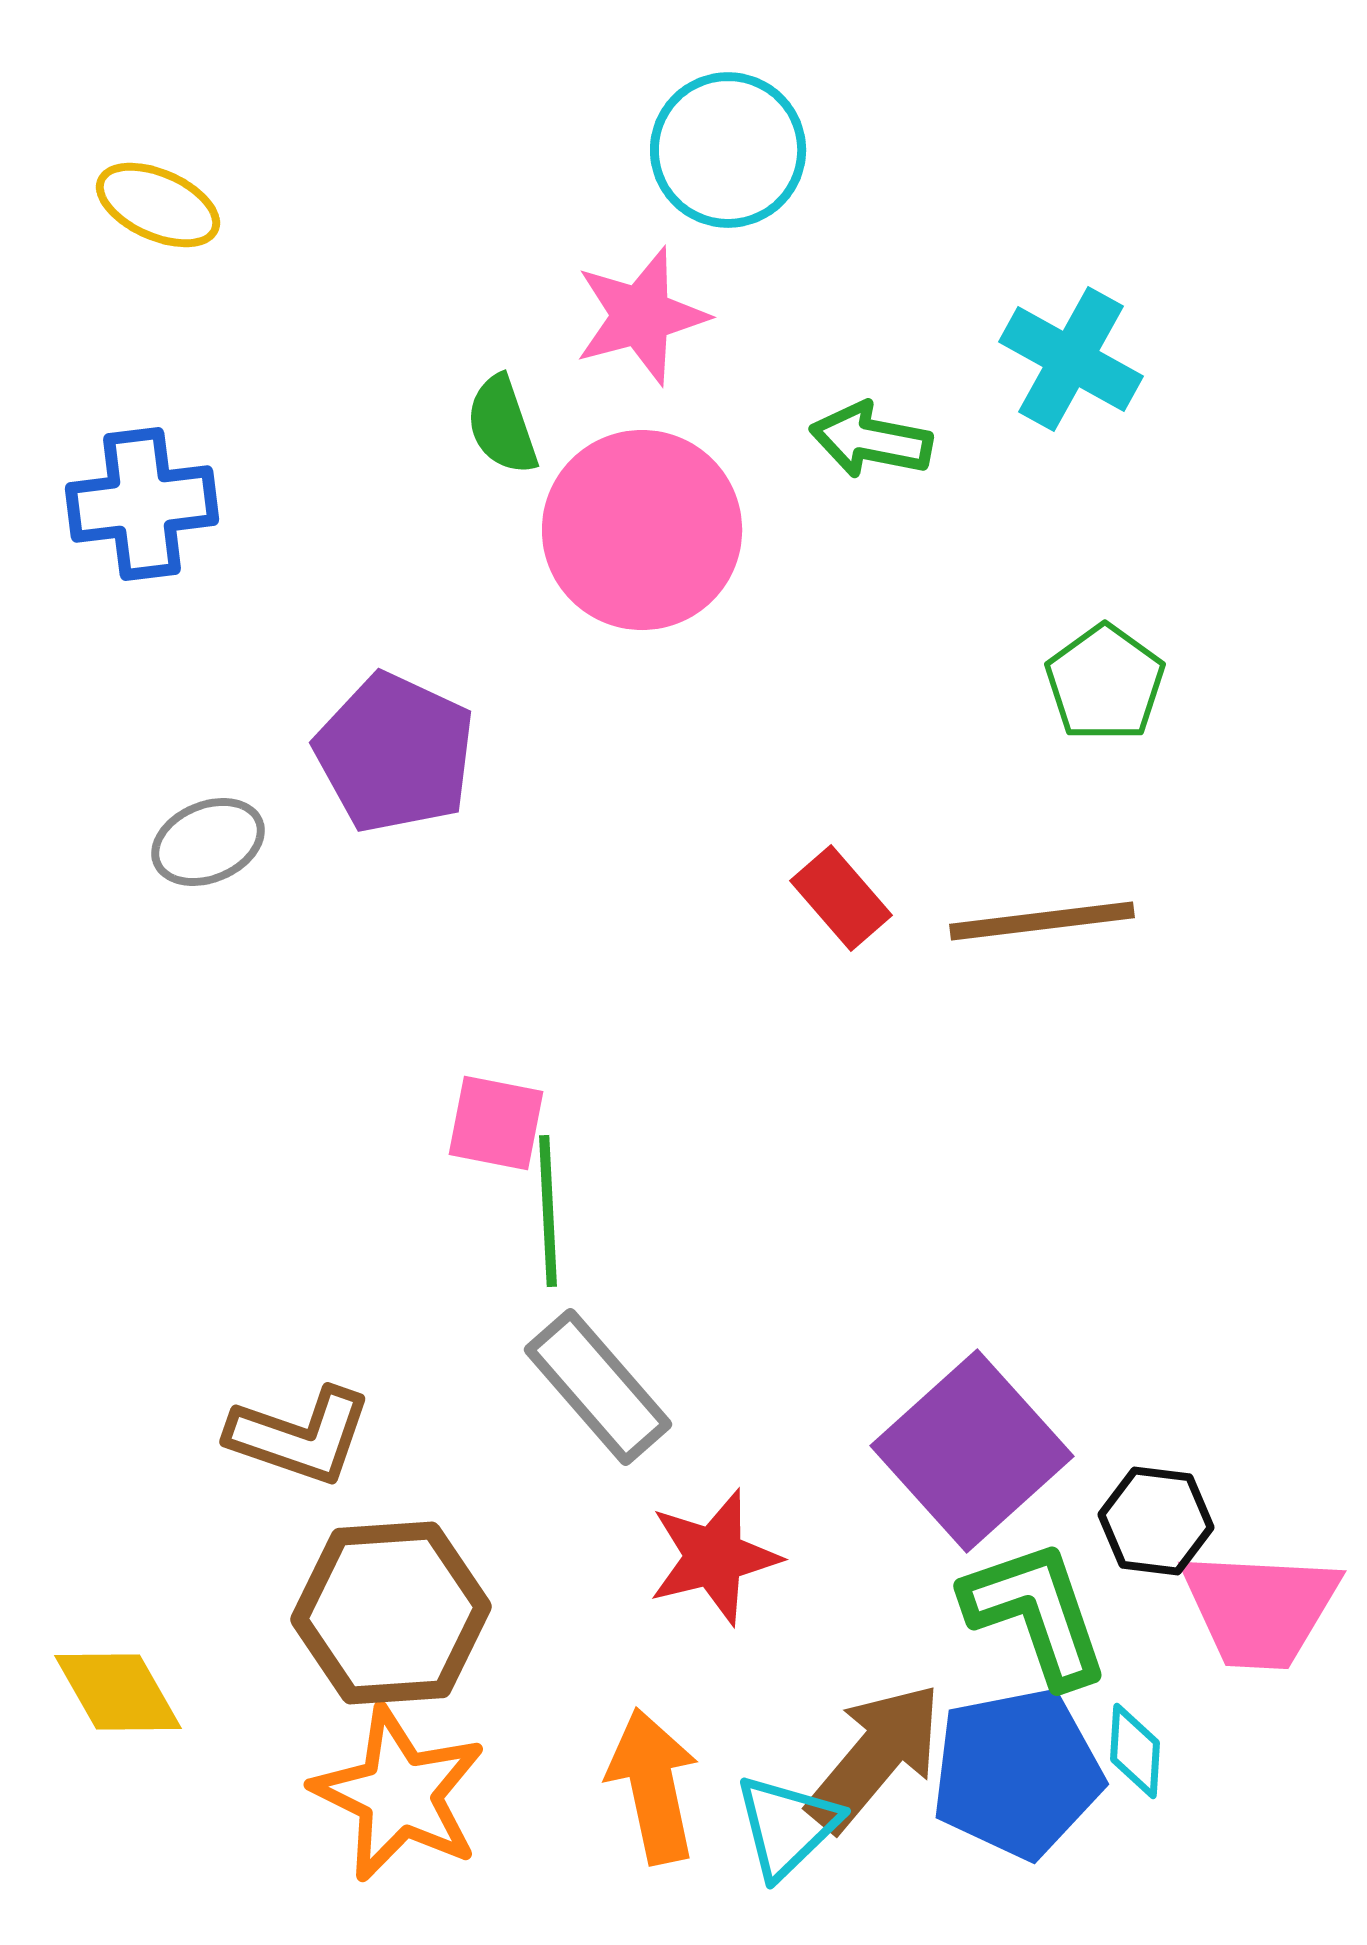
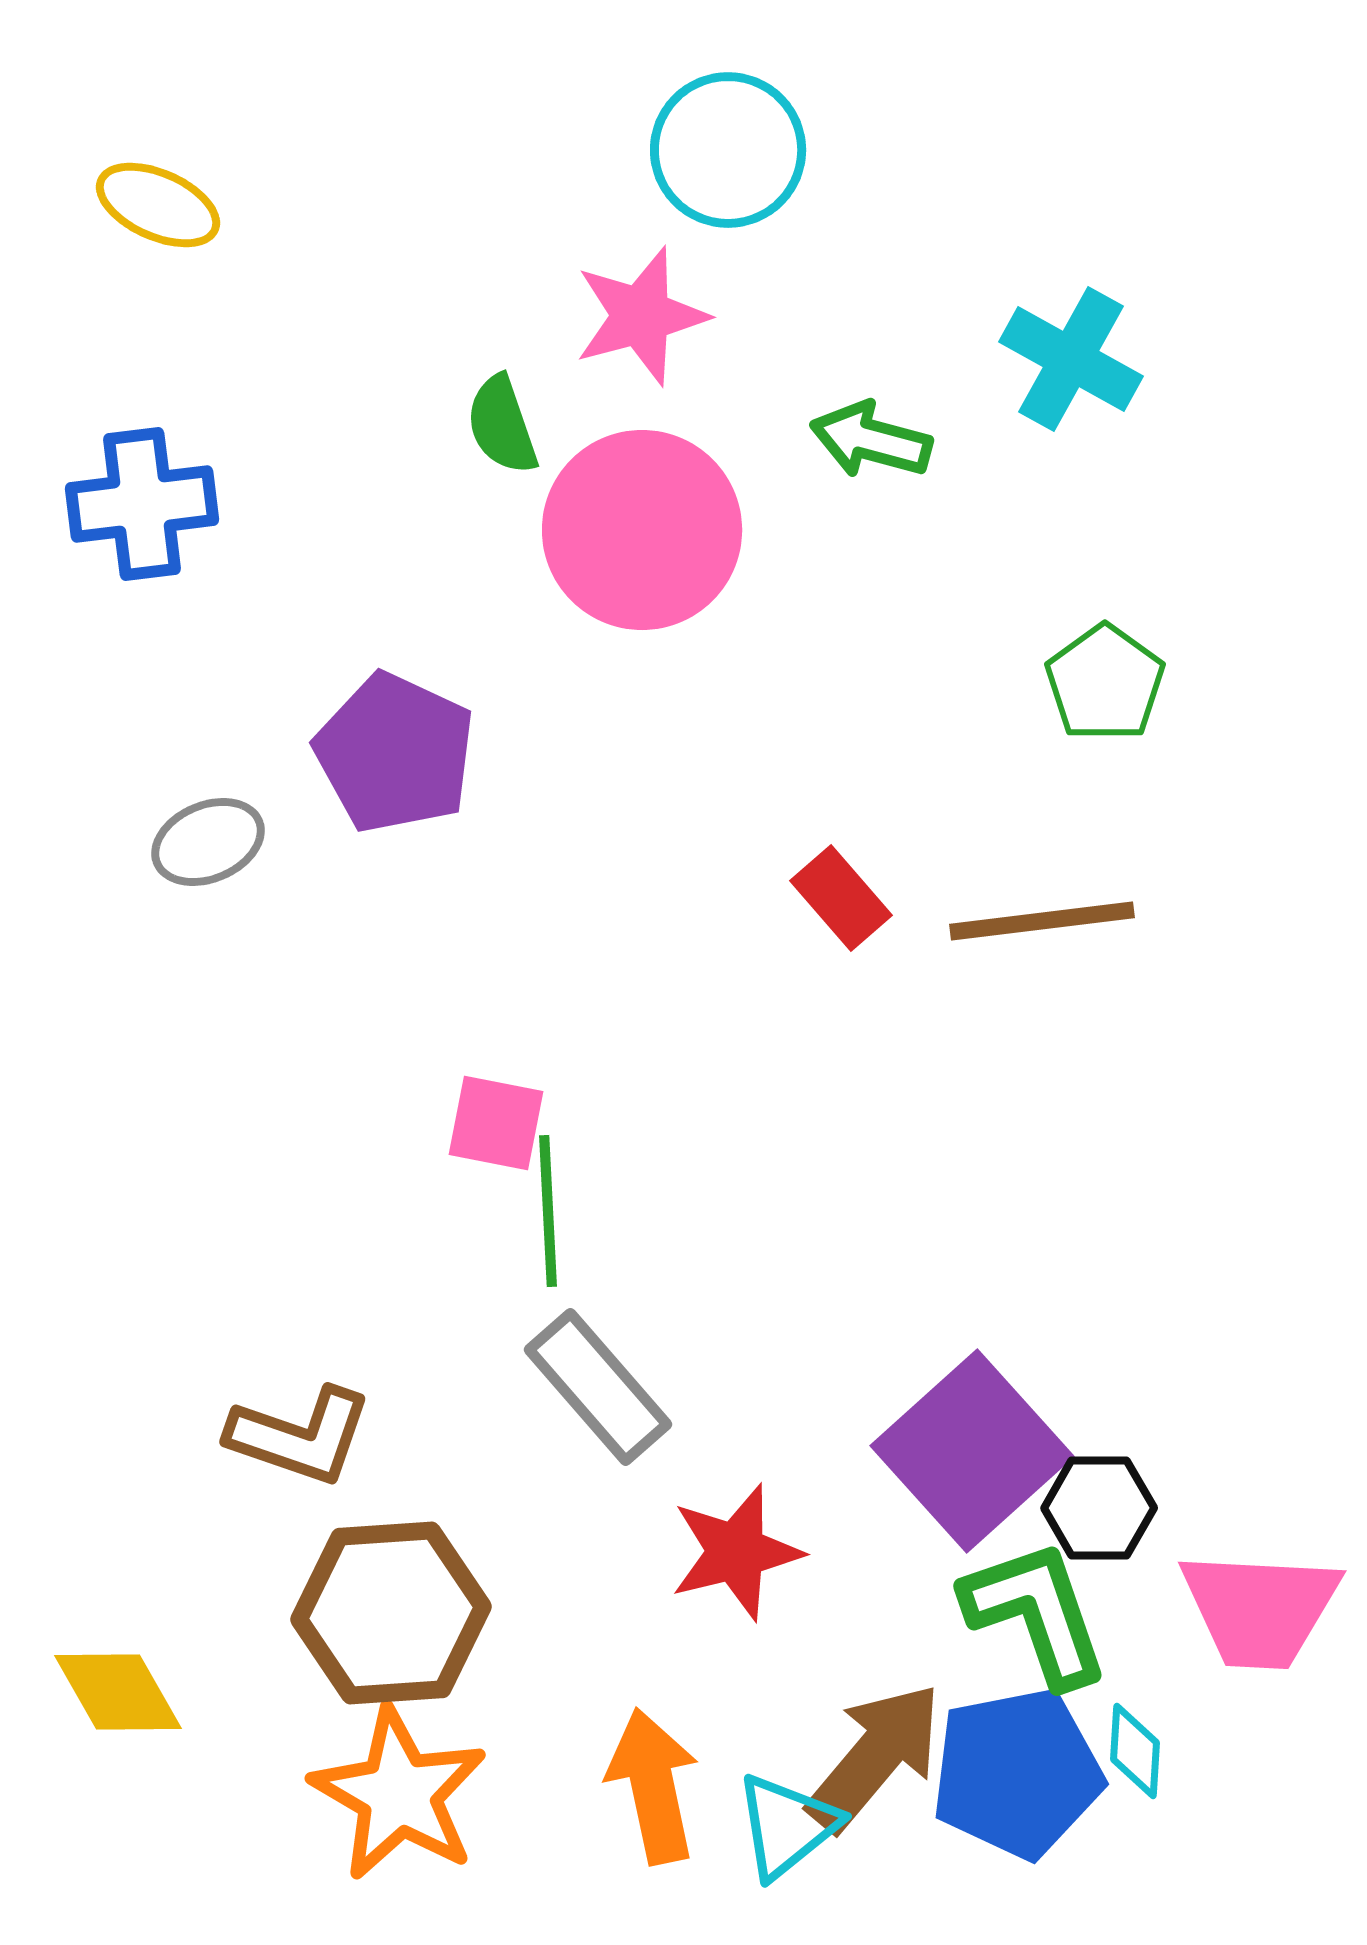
green arrow: rotated 4 degrees clockwise
black hexagon: moved 57 px left, 13 px up; rotated 7 degrees counterclockwise
red star: moved 22 px right, 5 px up
orange star: rotated 4 degrees clockwise
cyan triangle: rotated 5 degrees clockwise
